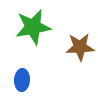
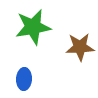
blue ellipse: moved 2 px right, 1 px up
